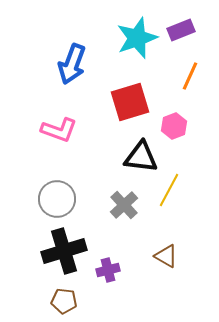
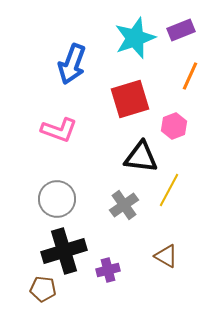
cyan star: moved 2 px left
red square: moved 3 px up
gray cross: rotated 8 degrees clockwise
brown pentagon: moved 21 px left, 12 px up
